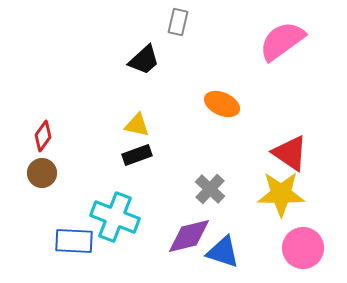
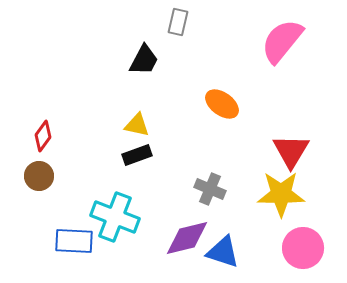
pink semicircle: rotated 15 degrees counterclockwise
black trapezoid: rotated 20 degrees counterclockwise
orange ellipse: rotated 12 degrees clockwise
red triangle: moved 1 px right, 2 px up; rotated 27 degrees clockwise
brown circle: moved 3 px left, 3 px down
gray cross: rotated 20 degrees counterclockwise
purple diamond: moved 2 px left, 2 px down
